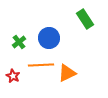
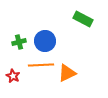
green rectangle: moved 2 px left; rotated 30 degrees counterclockwise
blue circle: moved 4 px left, 3 px down
green cross: rotated 24 degrees clockwise
